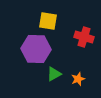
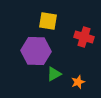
purple hexagon: moved 2 px down
orange star: moved 3 px down
